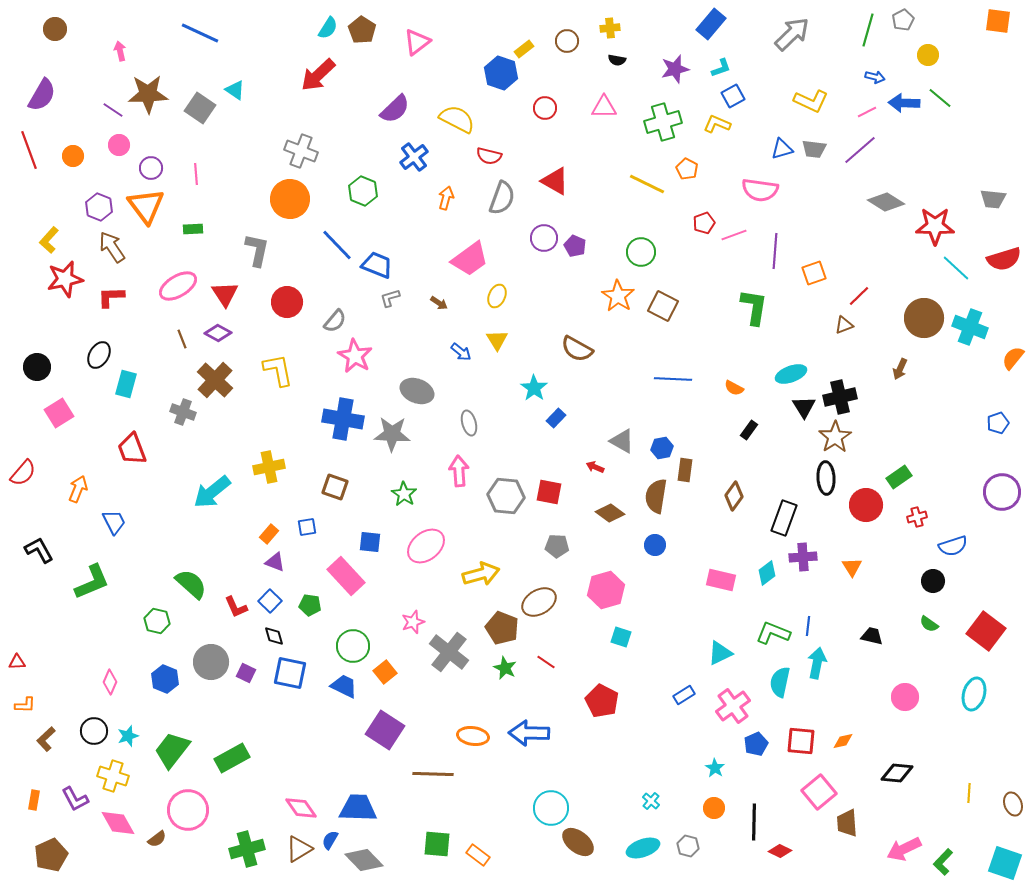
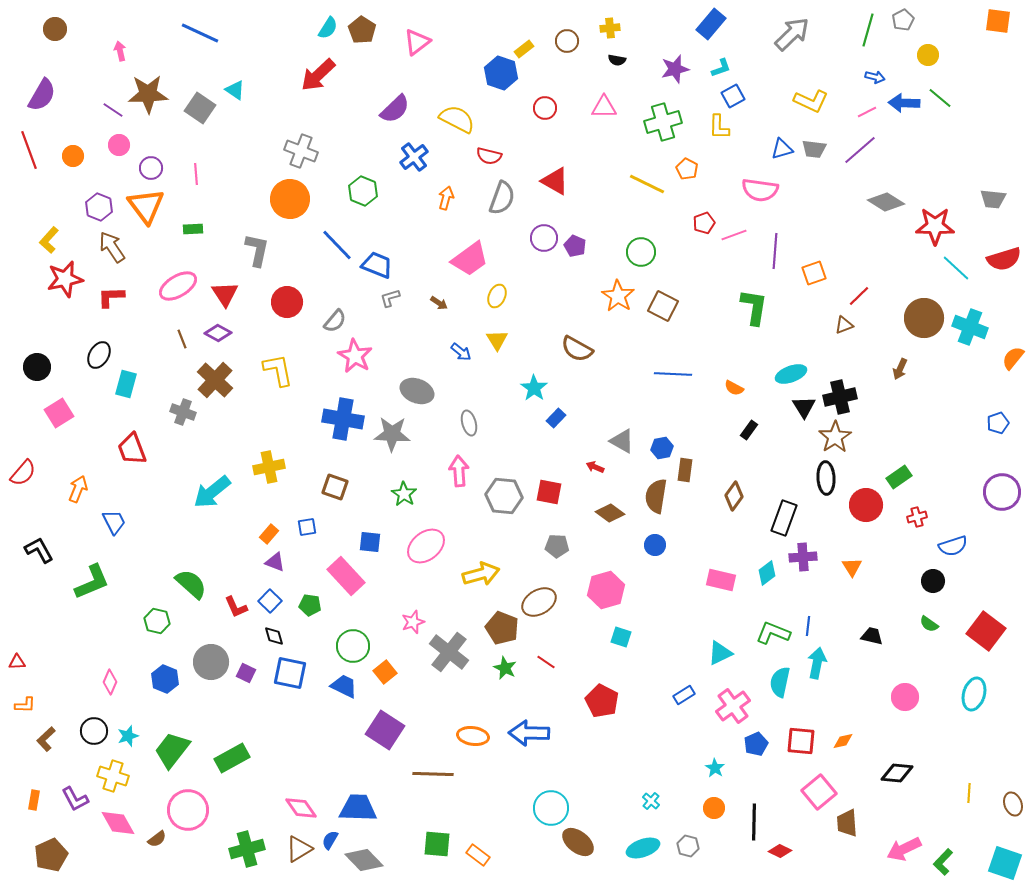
yellow L-shape at (717, 124): moved 2 px right, 3 px down; rotated 112 degrees counterclockwise
blue line at (673, 379): moved 5 px up
gray hexagon at (506, 496): moved 2 px left
